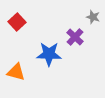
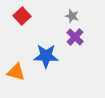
gray star: moved 21 px left, 1 px up
red square: moved 5 px right, 6 px up
blue star: moved 3 px left, 2 px down
